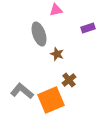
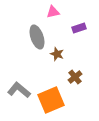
pink triangle: moved 3 px left, 2 px down
purple rectangle: moved 9 px left
gray ellipse: moved 2 px left, 3 px down
brown cross: moved 6 px right, 3 px up
gray L-shape: moved 3 px left, 1 px up
